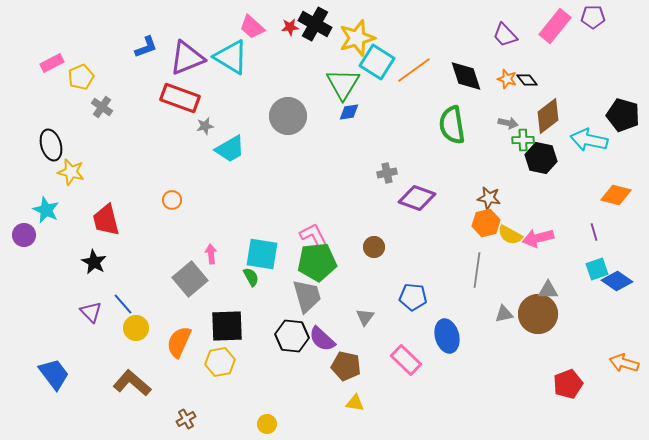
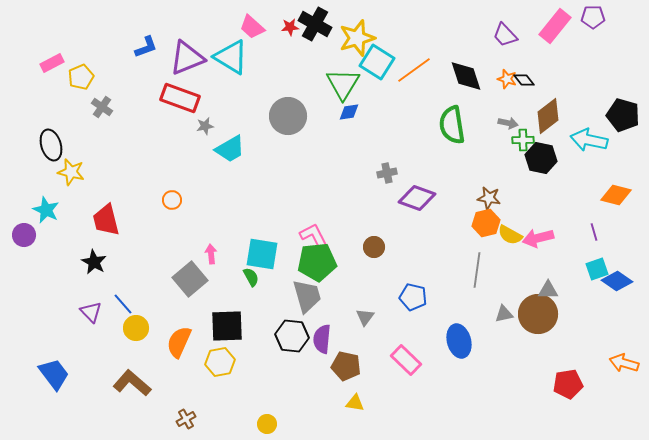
black diamond at (527, 80): moved 3 px left
blue pentagon at (413, 297): rotated 8 degrees clockwise
blue ellipse at (447, 336): moved 12 px right, 5 px down
purple semicircle at (322, 339): rotated 52 degrees clockwise
red pentagon at (568, 384): rotated 12 degrees clockwise
